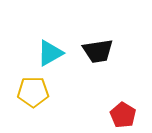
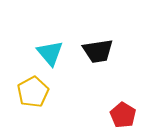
cyan triangle: rotated 40 degrees counterclockwise
yellow pentagon: rotated 28 degrees counterclockwise
